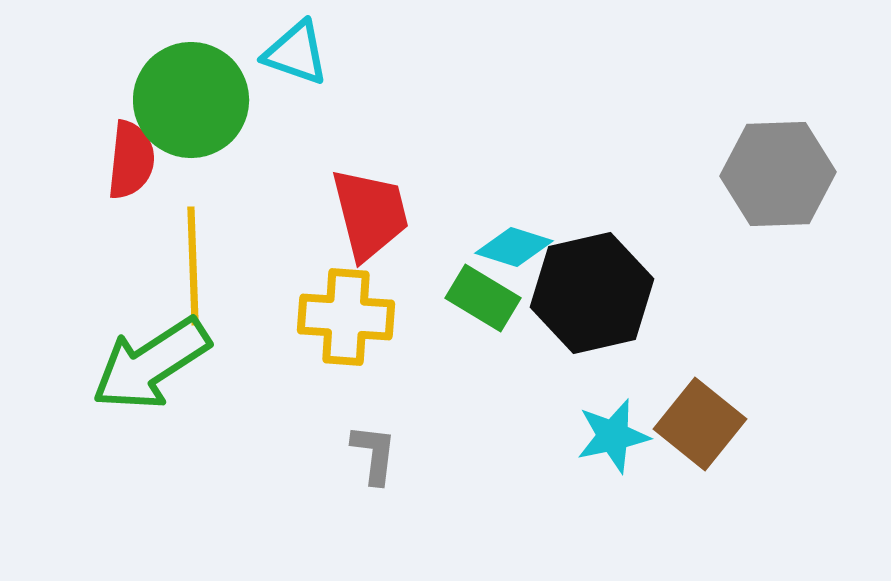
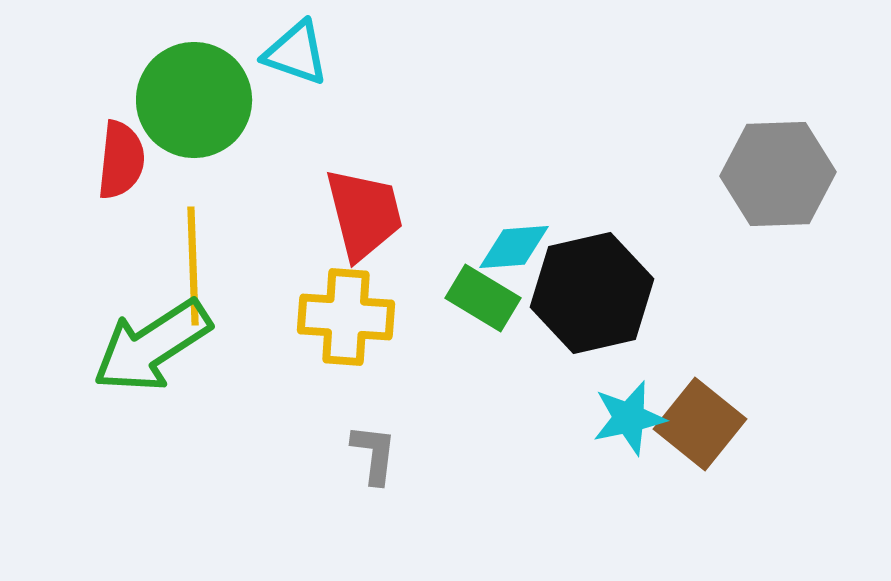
green circle: moved 3 px right
red semicircle: moved 10 px left
red trapezoid: moved 6 px left
cyan diamond: rotated 22 degrees counterclockwise
green arrow: moved 1 px right, 18 px up
cyan star: moved 16 px right, 18 px up
